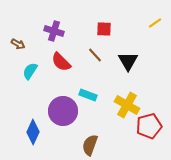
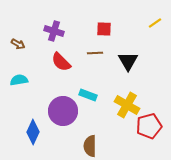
brown line: moved 2 px up; rotated 49 degrees counterclockwise
cyan semicircle: moved 11 px left, 9 px down; rotated 48 degrees clockwise
brown semicircle: moved 1 px down; rotated 20 degrees counterclockwise
